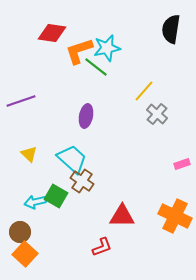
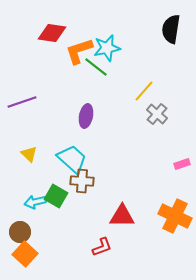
purple line: moved 1 px right, 1 px down
brown cross: rotated 30 degrees counterclockwise
